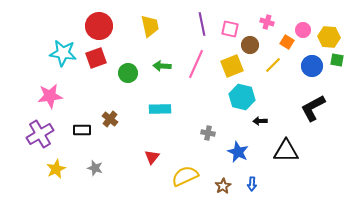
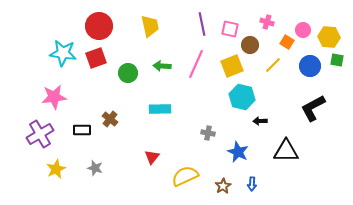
blue circle: moved 2 px left
pink star: moved 4 px right, 1 px down
